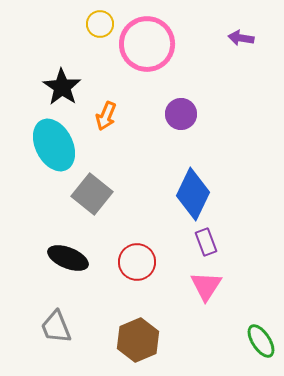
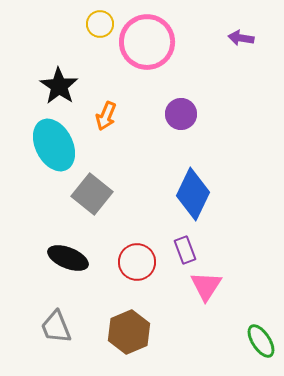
pink circle: moved 2 px up
black star: moved 3 px left, 1 px up
purple rectangle: moved 21 px left, 8 px down
brown hexagon: moved 9 px left, 8 px up
